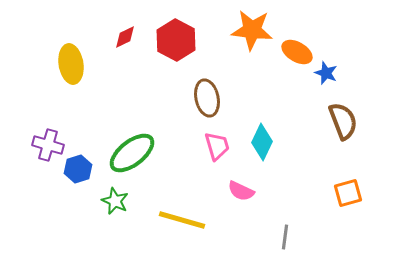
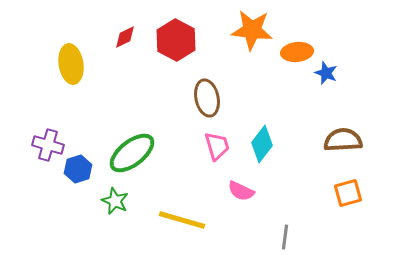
orange ellipse: rotated 36 degrees counterclockwise
brown semicircle: moved 19 px down; rotated 72 degrees counterclockwise
cyan diamond: moved 2 px down; rotated 12 degrees clockwise
